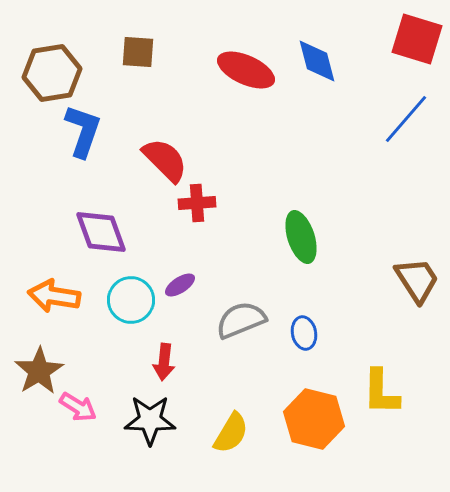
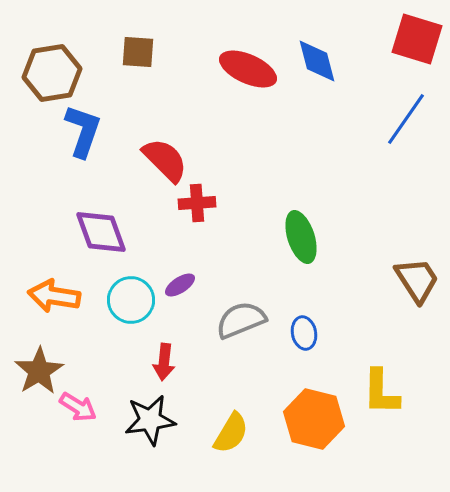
red ellipse: moved 2 px right, 1 px up
blue line: rotated 6 degrees counterclockwise
black star: rotated 9 degrees counterclockwise
